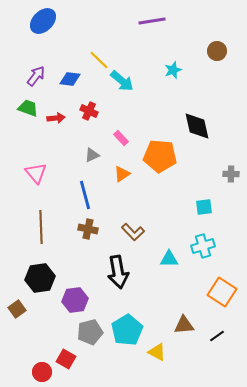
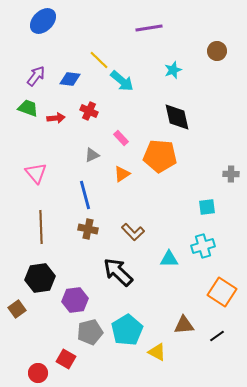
purple line: moved 3 px left, 7 px down
black diamond: moved 20 px left, 9 px up
cyan square: moved 3 px right
black arrow: rotated 144 degrees clockwise
red circle: moved 4 px left, 1 px down
